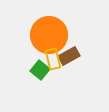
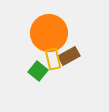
orange circle: moved 2 px up
green square: moved 2 px left, 1 px down
